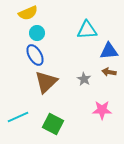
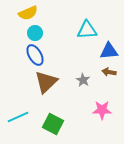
cyan circle: moved 2 px left
gray star: moved 1 px left, 1 px down
